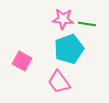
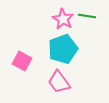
pink star: rotated 25 degrees clockwise
green line: moved 8 px up
cyan pentagon: moved 6 px left
